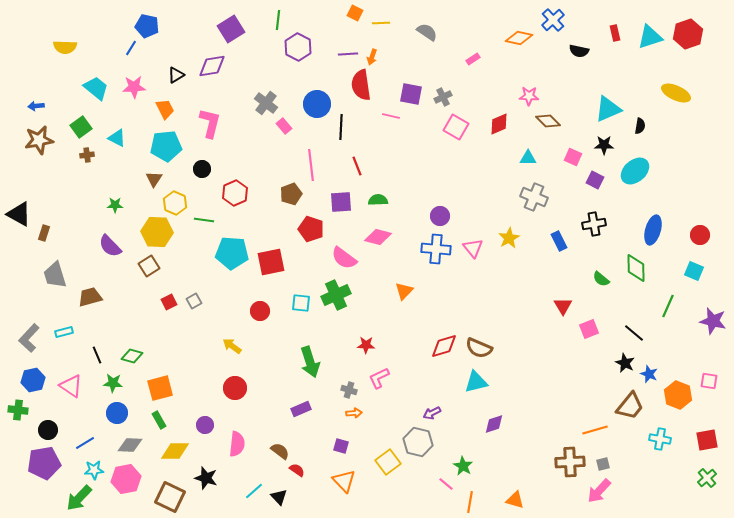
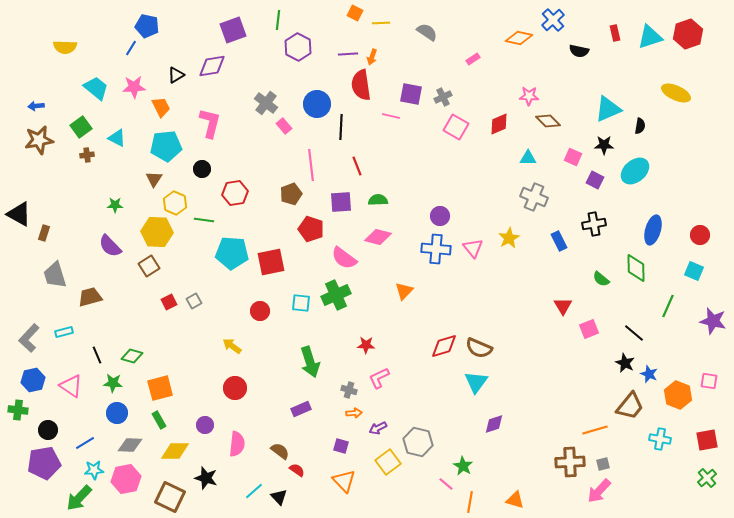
purple square at (231, 29): moved 2 px right, 1 px down; rotated 12 degrees clockwise
orange trapezoid at (165, 109): moved 4 px left, 2 px up
red hexagon at (235, 193): rotated 15 degrees clockwise
cyan triangle at (476, 382): rotated 40 degrees counterclockwise
purple arrow at (432, 413): moved 54 px left, 15 px down
